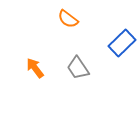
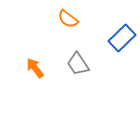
blue rectangle: moved 5 px up
gray trapezoid: moved 4 px up
